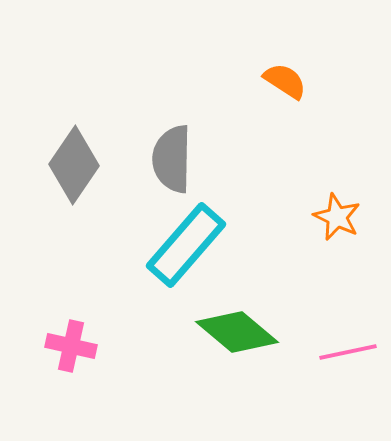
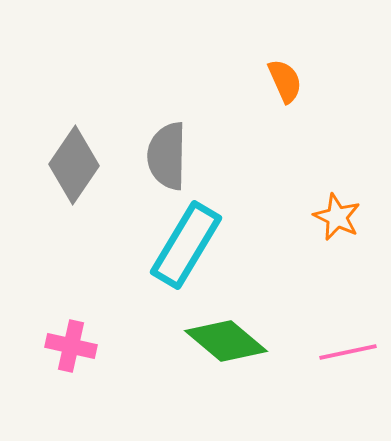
orange semicircle: rotated 33 degrees clockwise
gray semicircle: moved 5 px left, 3 px up
cyan rectangle: rotated 10 degrees counterclockwise
green diamond: moved 11 px left, 9 px down
